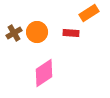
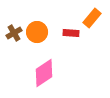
orange rectangle: moved 3 px right, 5 px down; rotated 18 degrees counterclockwise
